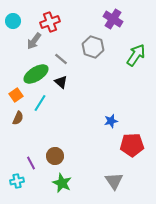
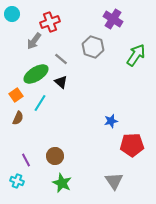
cyan circle: moved 1 px left, 7 px up
purple line: moved 5 px left, 3 px up
cyan cross: rotated 32 degrees clockwise
